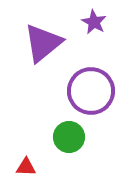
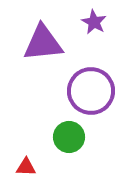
purple triangle: rotated 33 degrees clockwise
